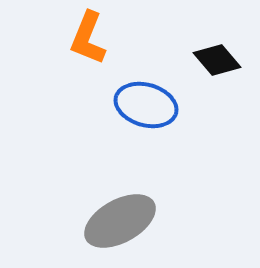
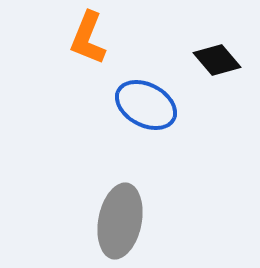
blue ellipse: rotated 12 degrees clockwise
gray ellipse: rotated 50 degrees counterclockwise
